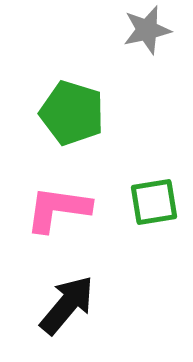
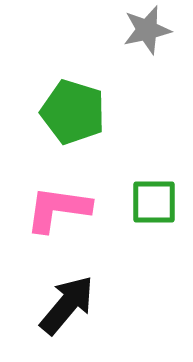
green pentagon: moved 1 px right, 1 px up
green square: rotated 9 degrees clockwise
